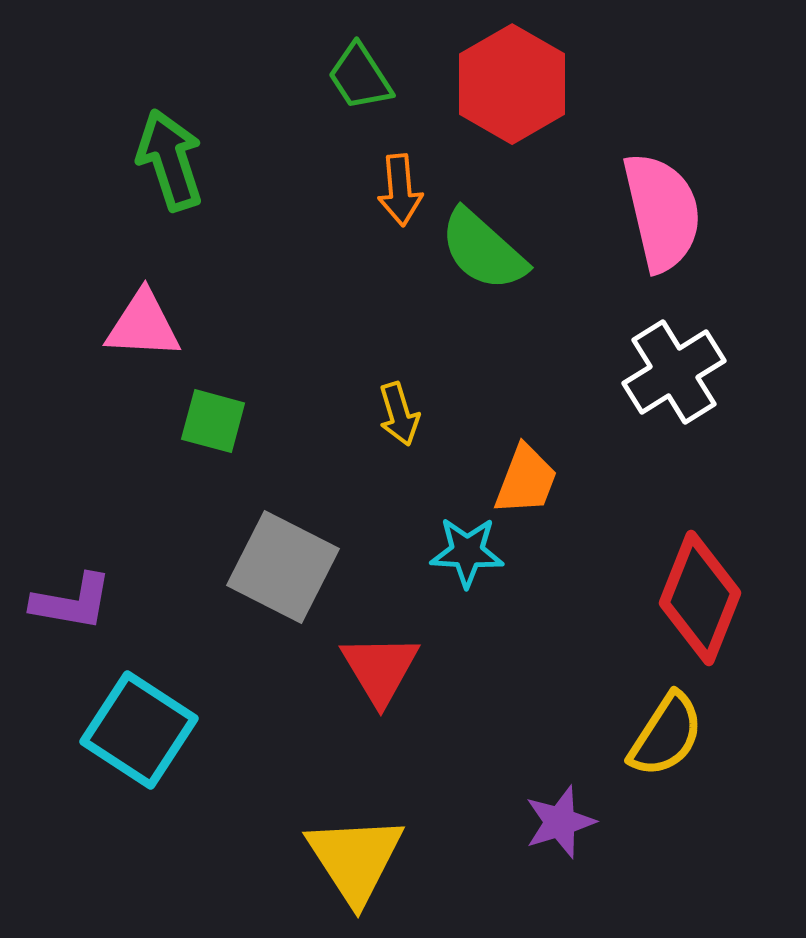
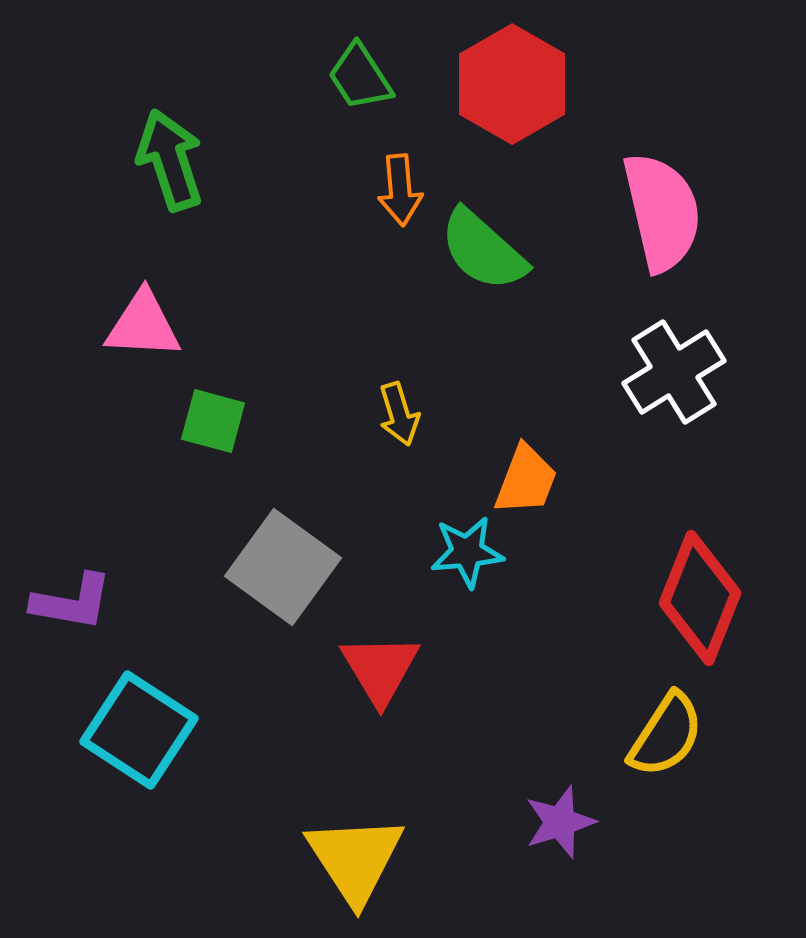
cyan star: rotated 8 degrees counterclockwise
gray square: rotated 9 degrees clockwise
